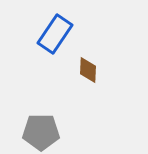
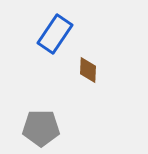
gray pentagon: moved 4 px up
